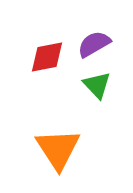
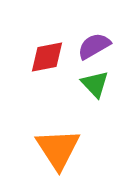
purple semicircle: moved 2 px down
green triangle: moved 2 px left, 1 px up
